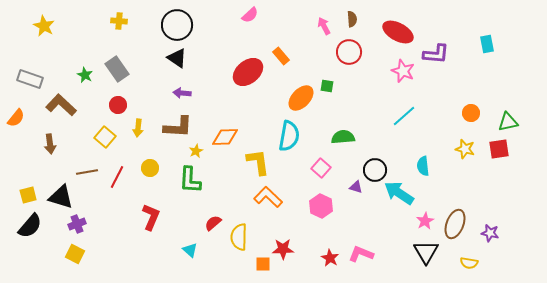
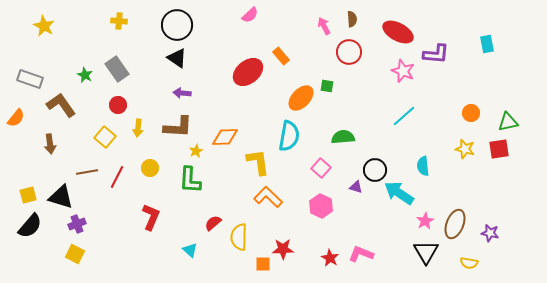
brown L-shape at (61, 105): rotated 12 degrees clockwise
